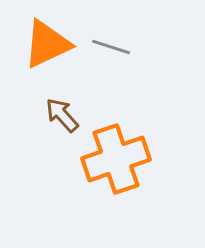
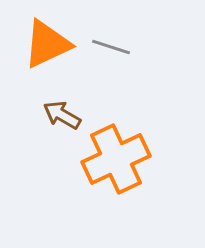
brown arrow: rotated 18 degrees counterclockwise
orange cross: rotated 6 degrees counterclockwise
